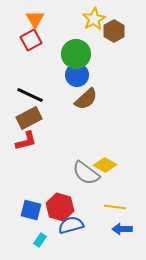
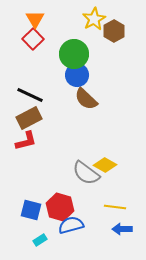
red square: moved 2 px right, 1 px up; rotated 15 degrees counterclockwise
green circle: moved 2 px left
brown semicircle: rotated 85 degrees clockwise
cyan rectangle: rotated 24 degrees clockwise
